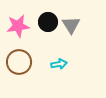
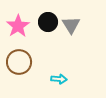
pink star: rotated 25 degrees counterclockwise
cyan arrow: moved 15 px down; rotated 14 degrees clockwise
